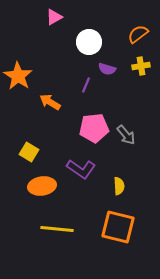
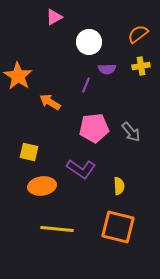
purple semicircle: rotated 18 degrees counterclockwise
gray arrow: moved 5 px right, 3 px up
yellow square: rotated 18 degrees counterclockwise
